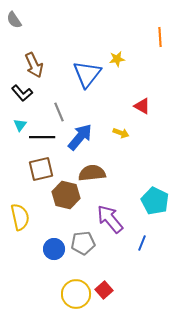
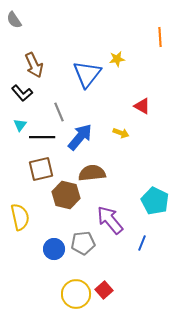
purple arrow: moved 1 px down
